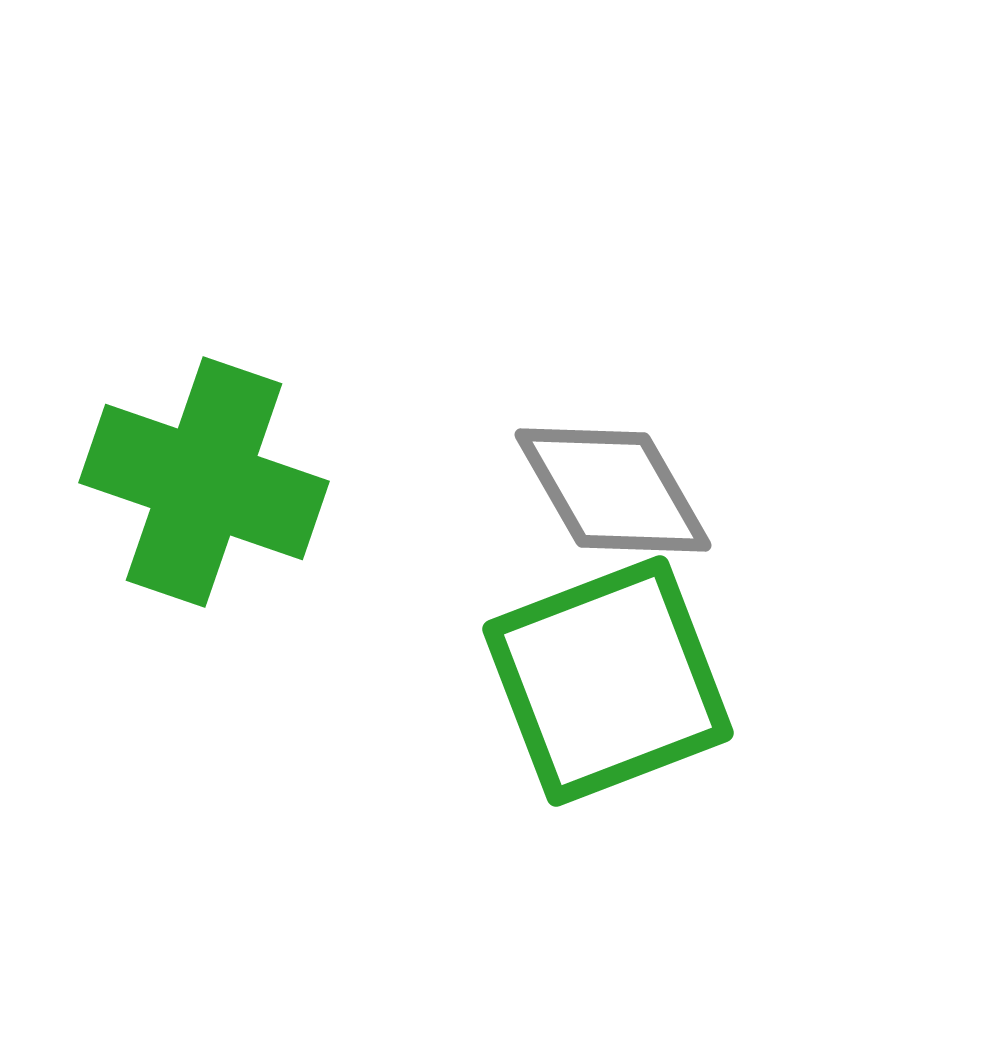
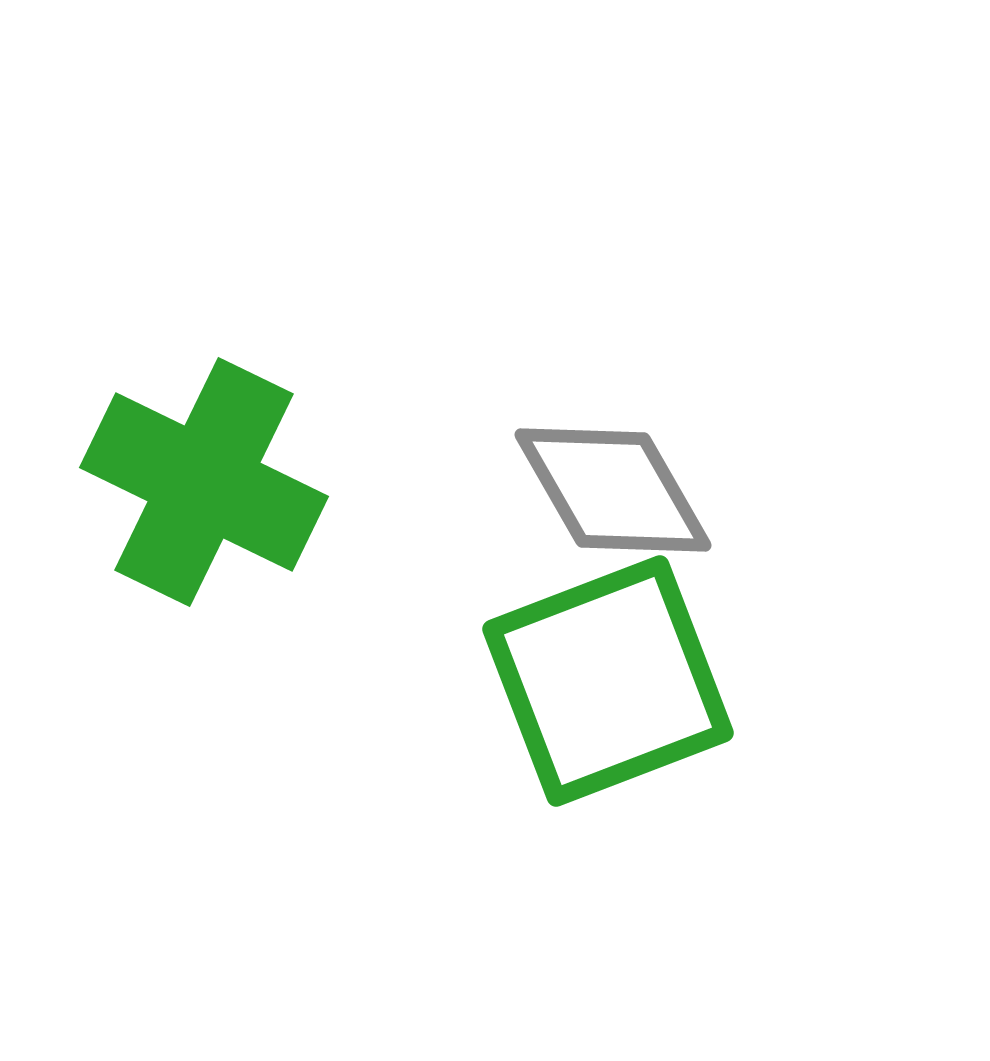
green cross: rotated 7 degrees clockwise
